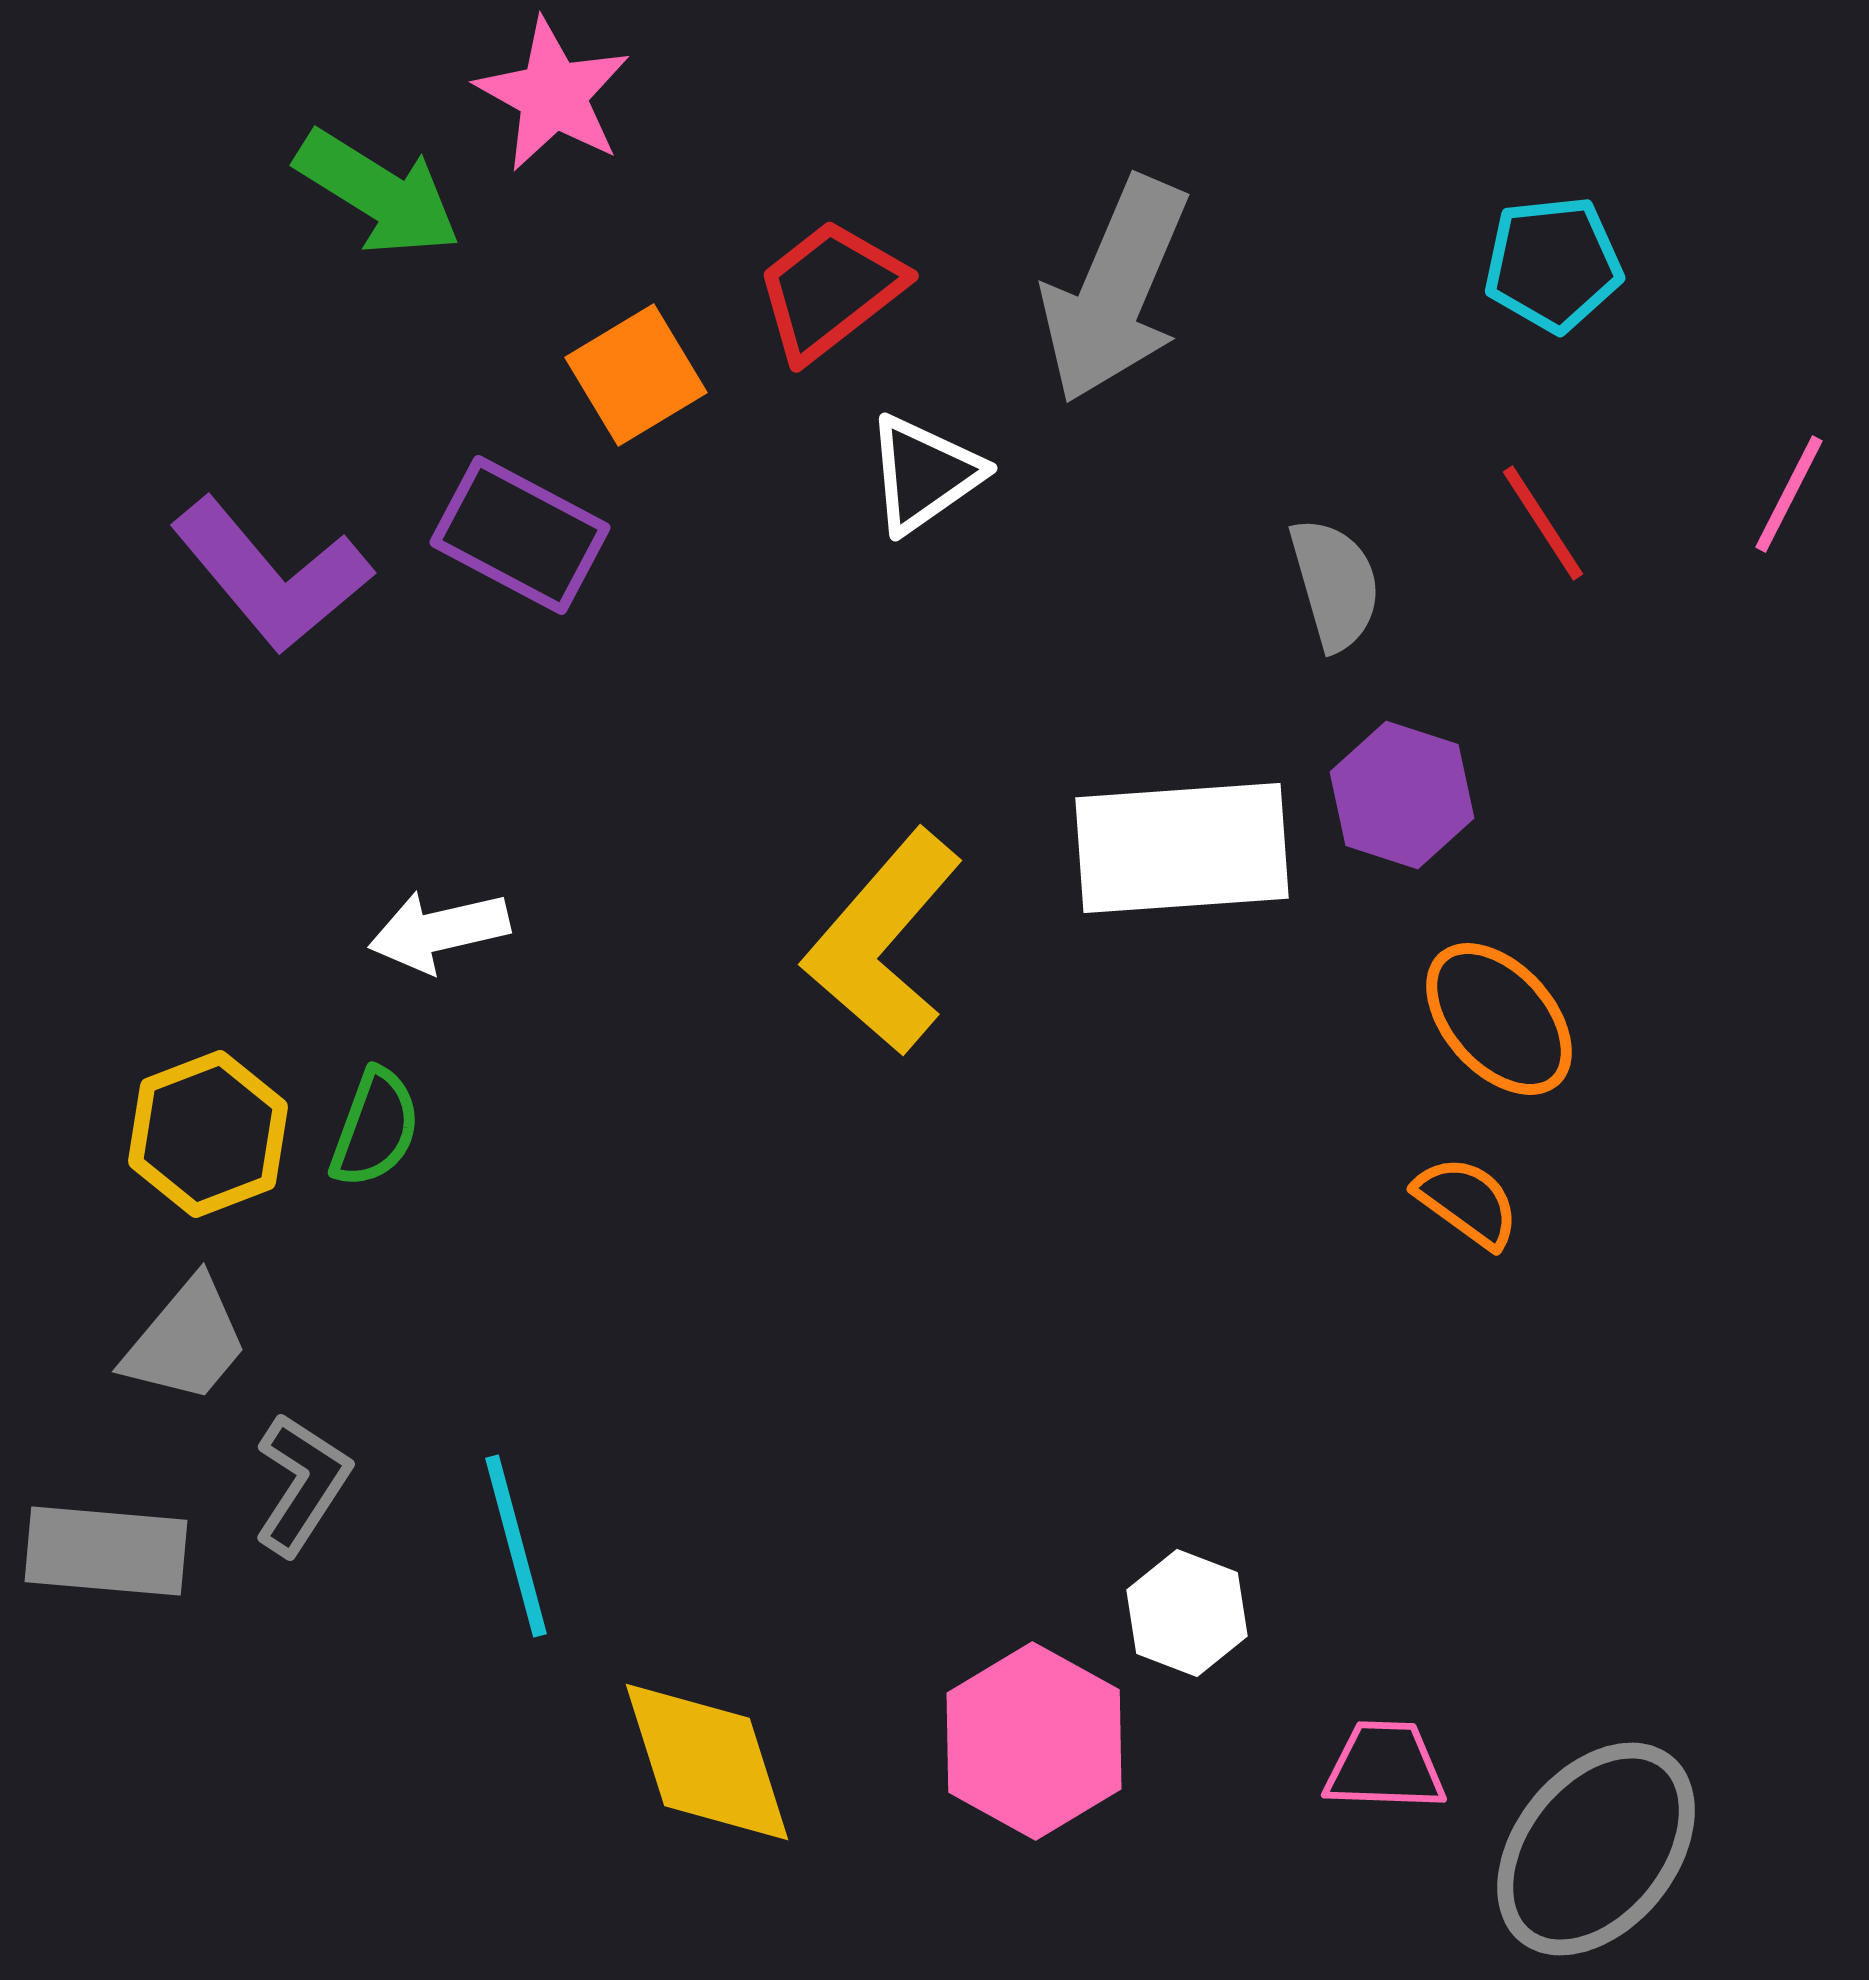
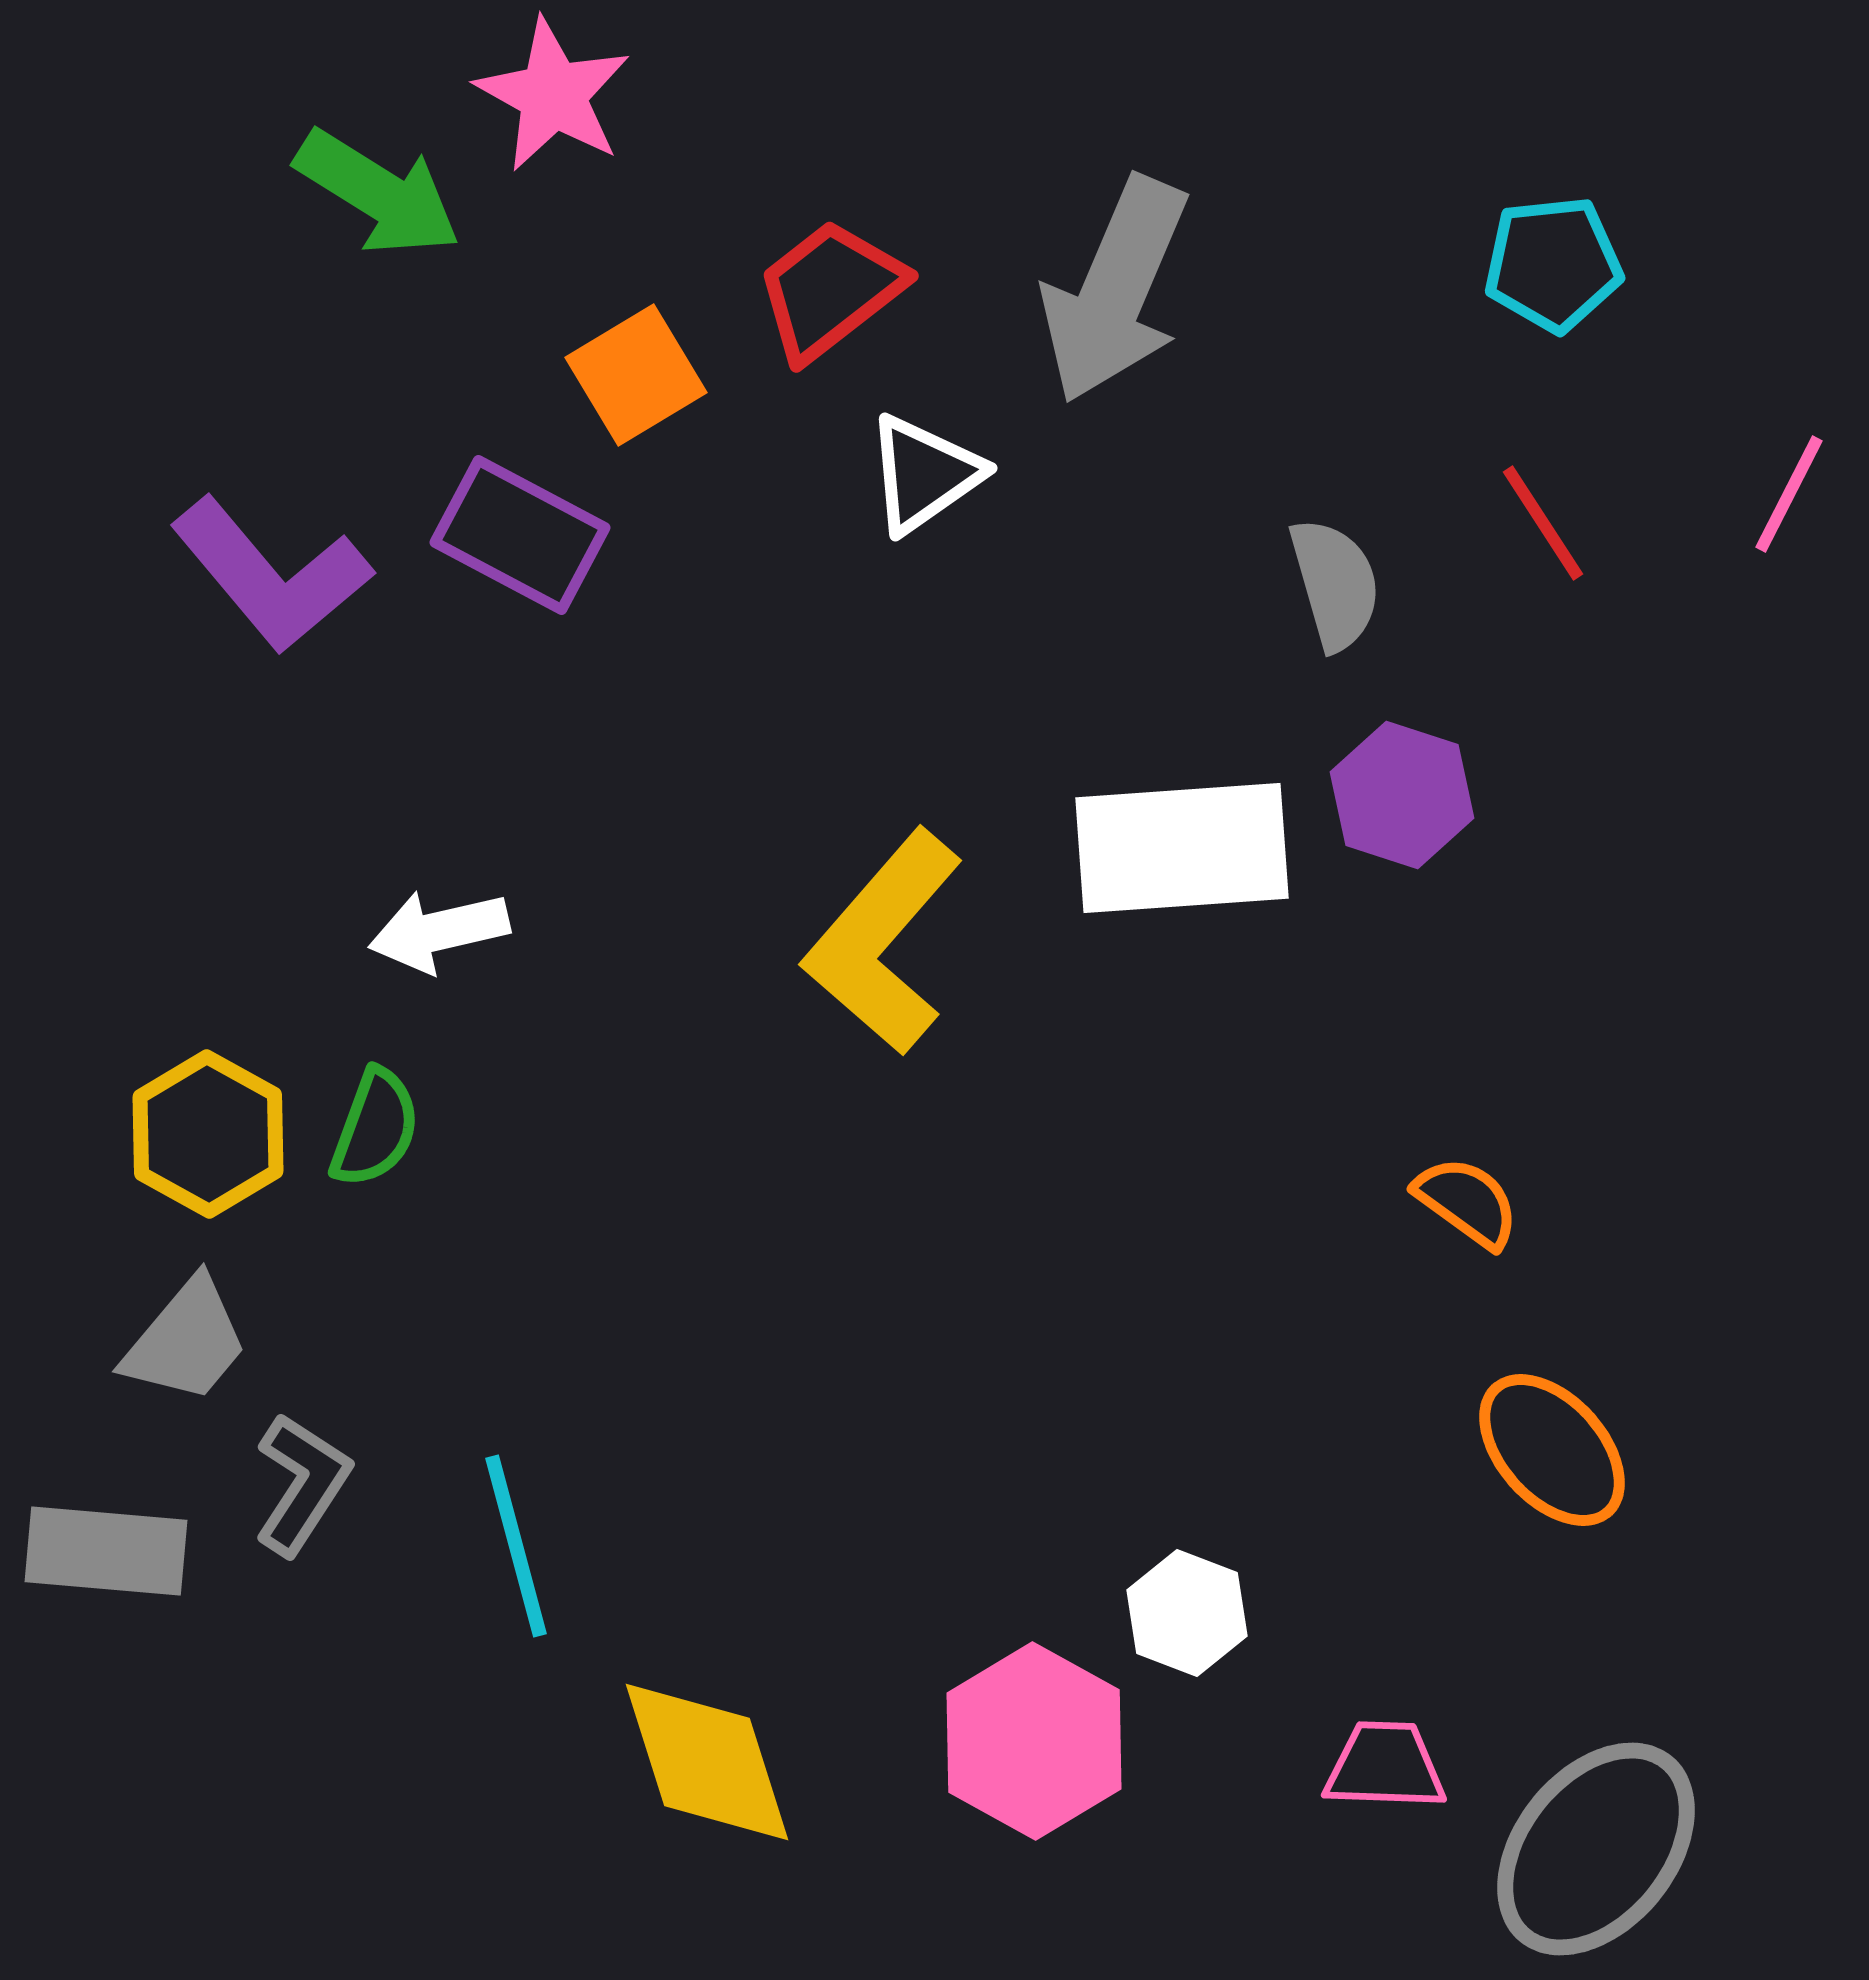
orange ellipse: moved 53 px right, 431 px down
yellow hexagon: rotated 10 degrees counterclockwise
